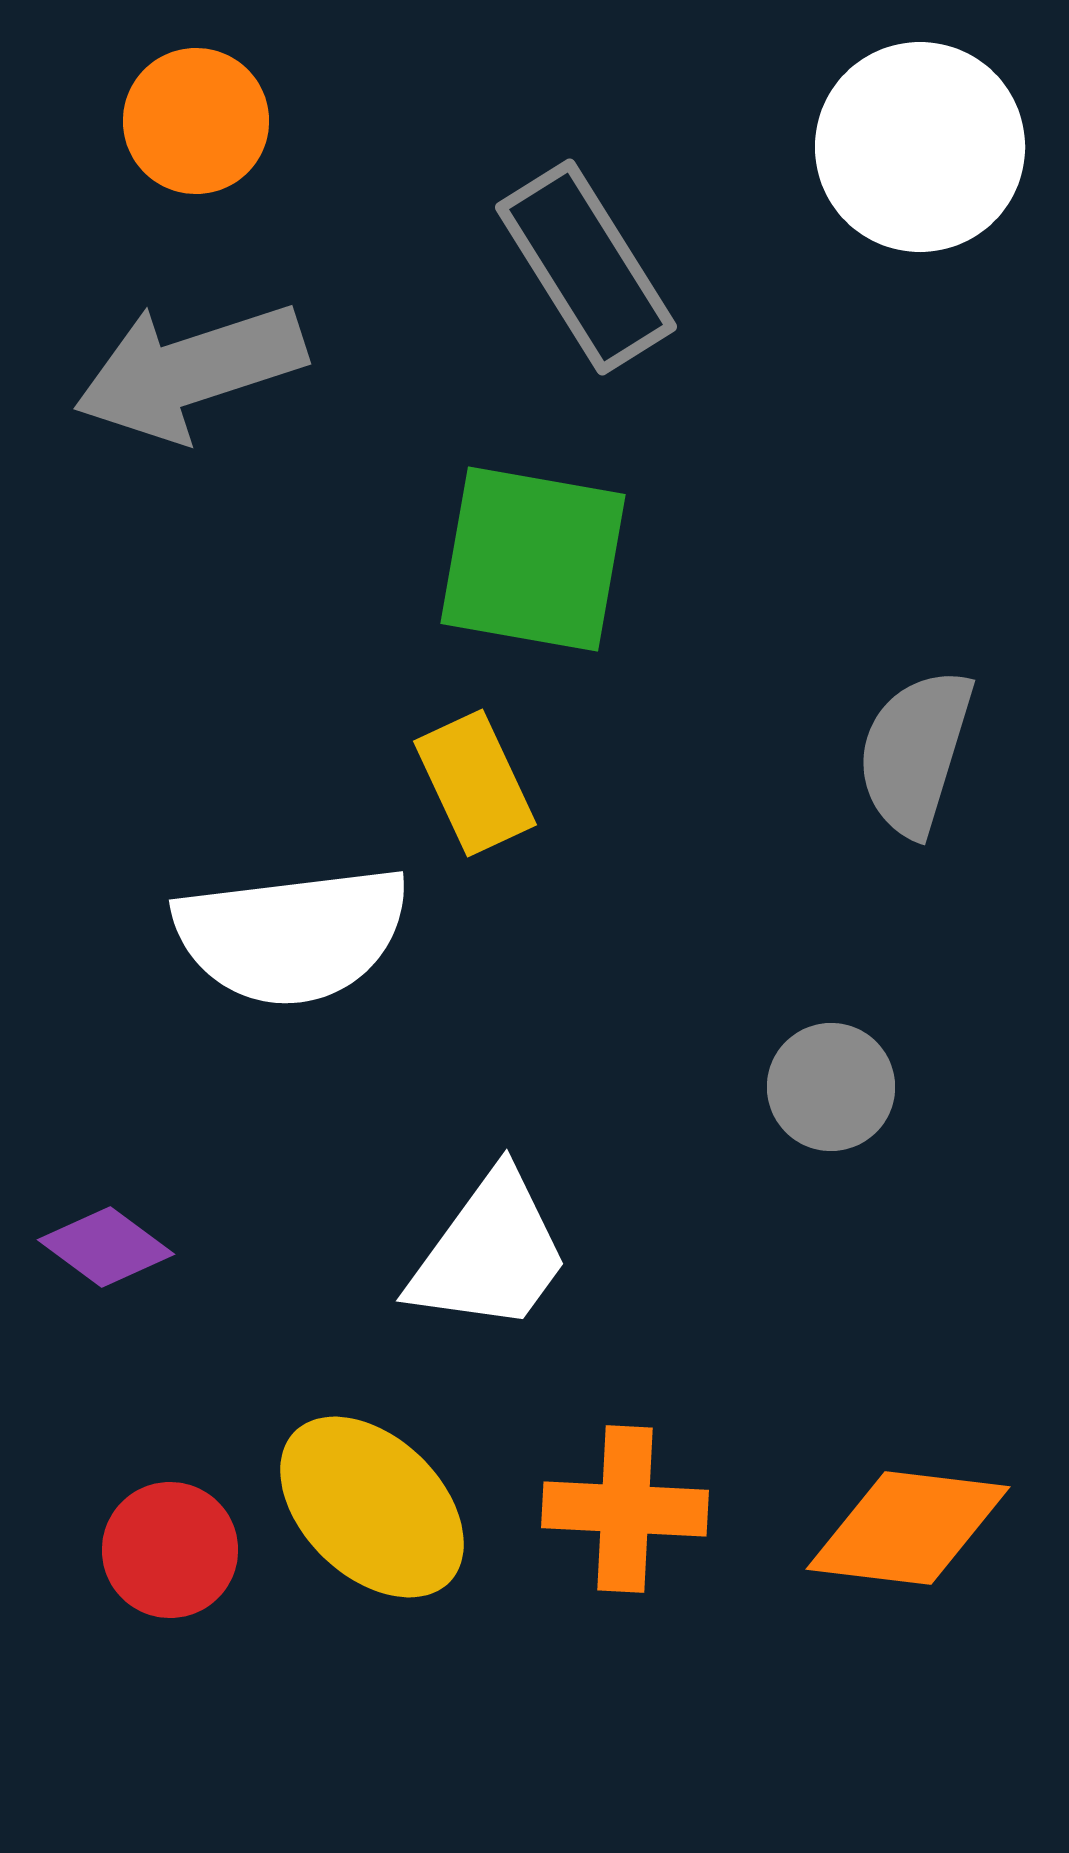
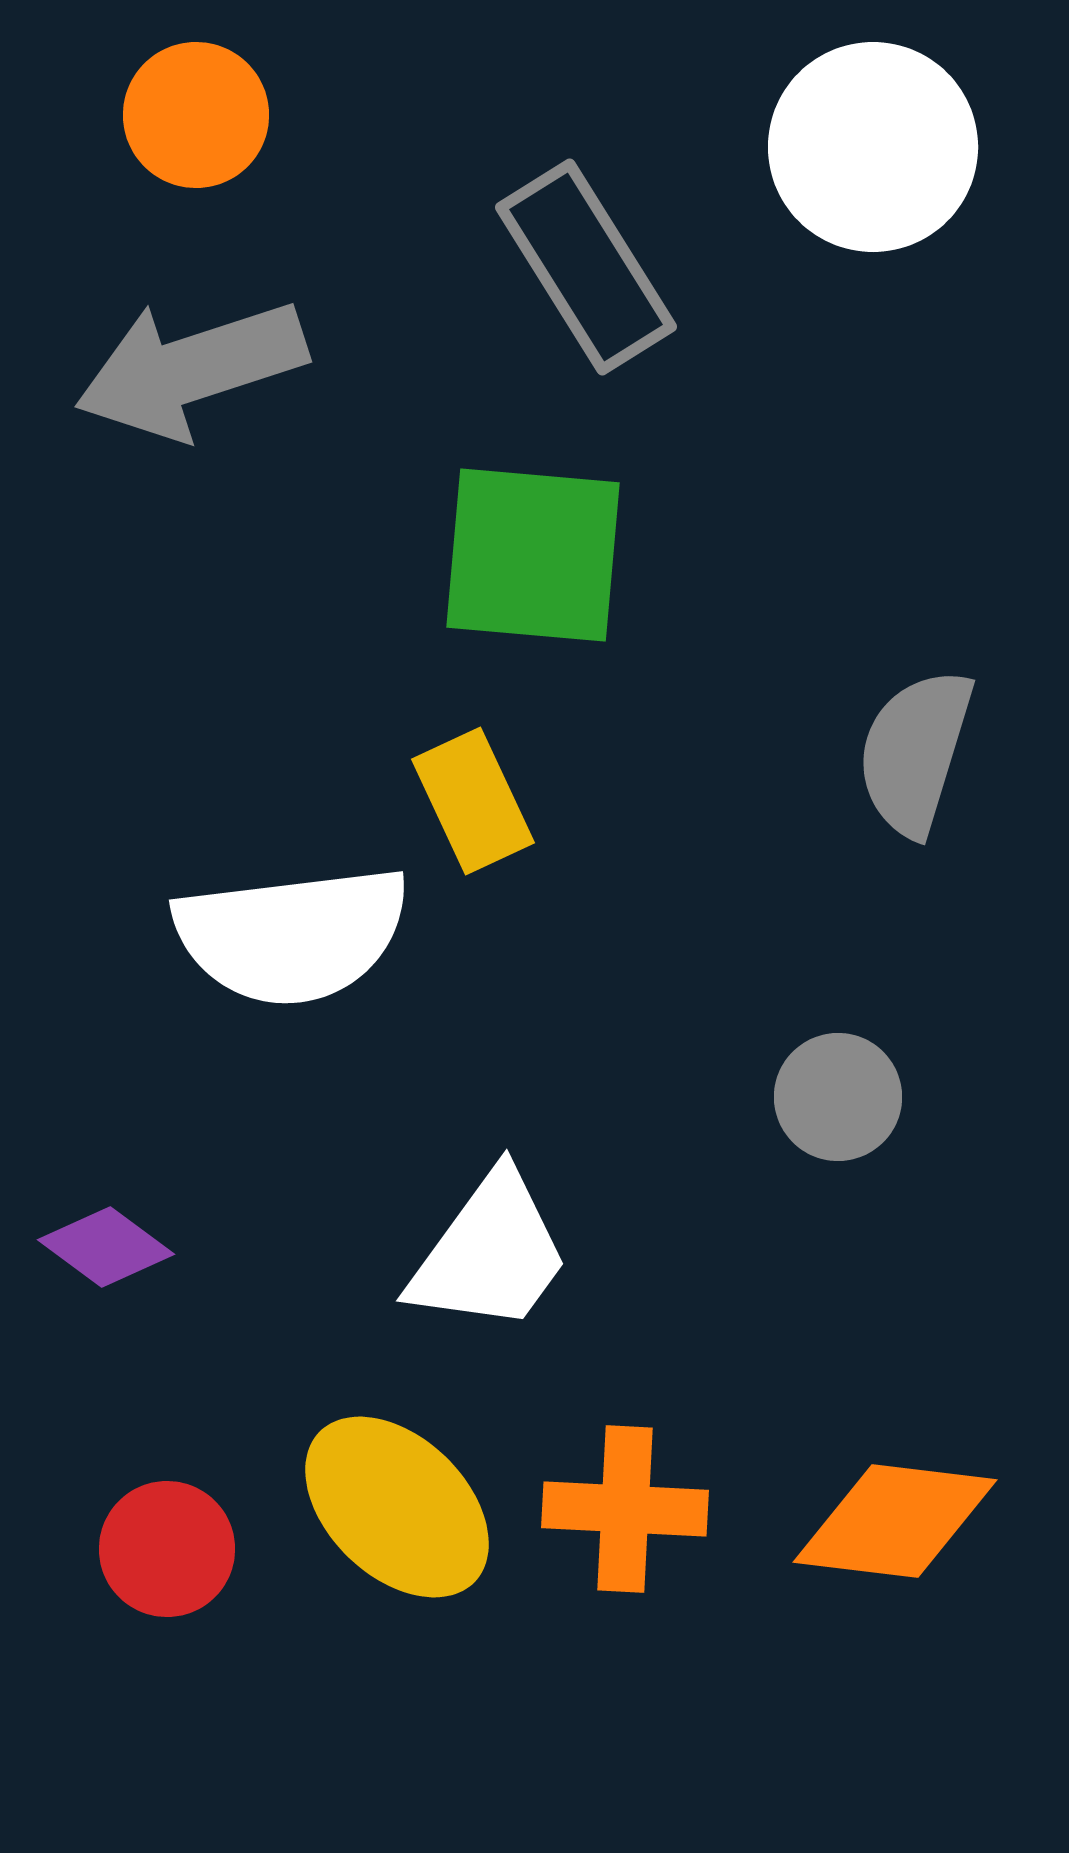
orange circle: moved 6 px up
white circle: moved 47 px left
gray arrow: moved 1 px right, 2 px up
green square: moved 4 px up; rotated 5 degrees counterclockwise
yellow rectangle: moved 2 px left, 18 px down
gray circle: moved 7 px right, 10 px down
yellow ellipse: moved 25 px right
orange diamond: moved 13 px left, 7 px up
red circle: moved 3 px left, 1 px up
